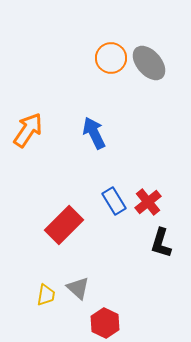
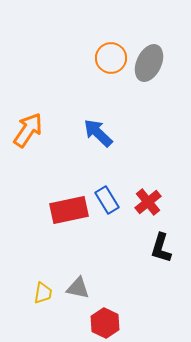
gray ellipse: rotated 66 degrees clockwise
blue arrow: moved 4 px right; rotated 20 degrees counterclockwise
blue rectangle: moved 7 px left, 1 px up
red rectangle: moved 5 px right, 15 px up; rotated 33 degrees clockwise
black L-shape: moved 5 px down
gray triangle: rotated 30 degrees counterclockwise
yellow trapezoid: moved 3 px left, 2 px up
